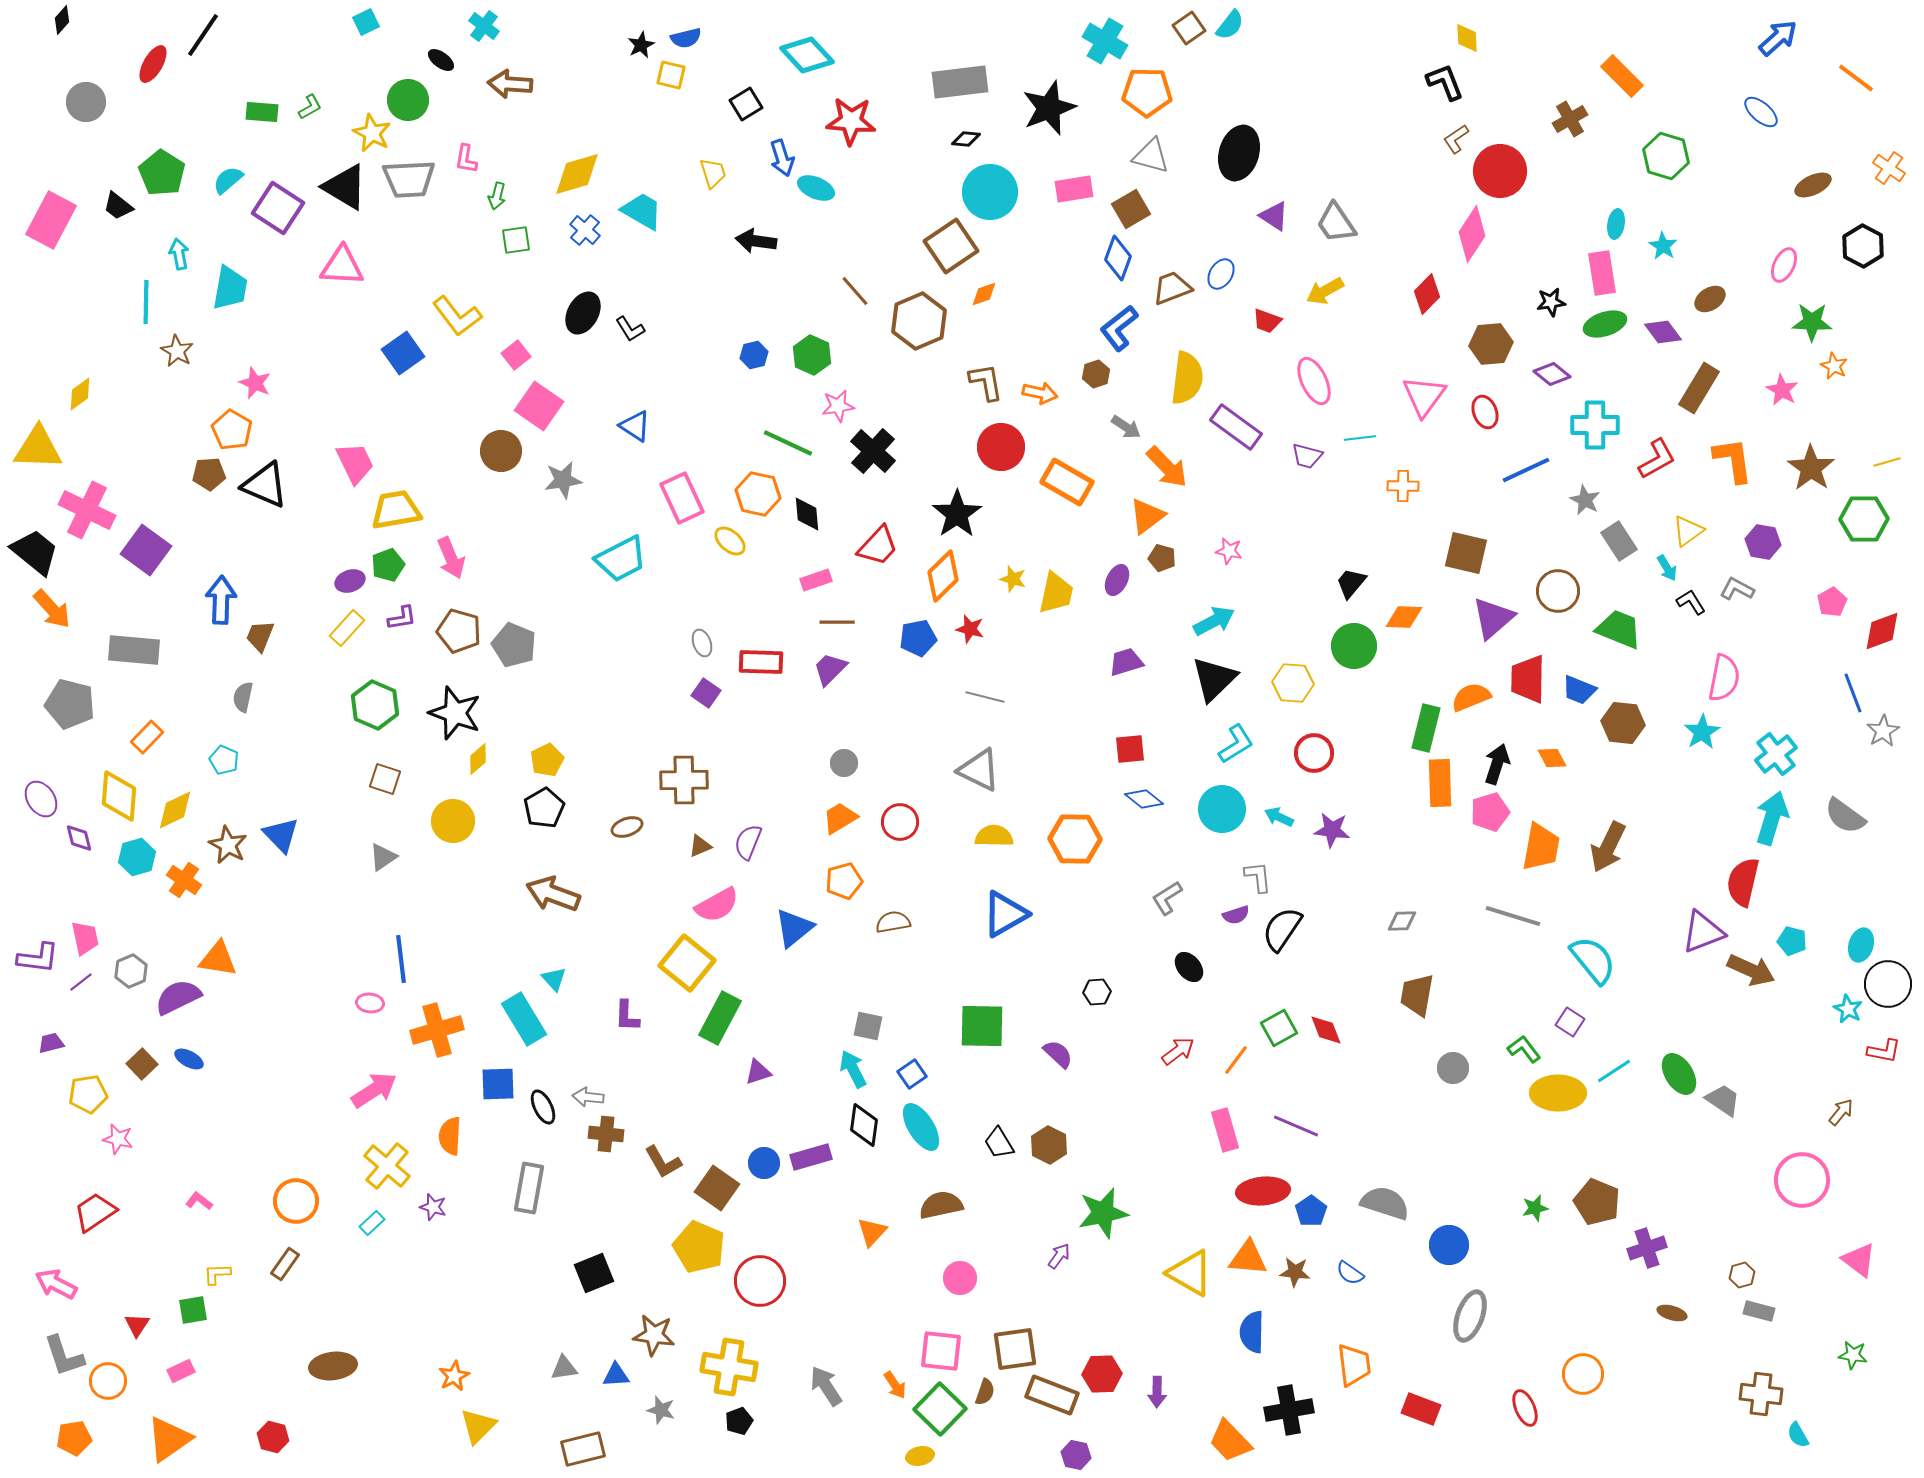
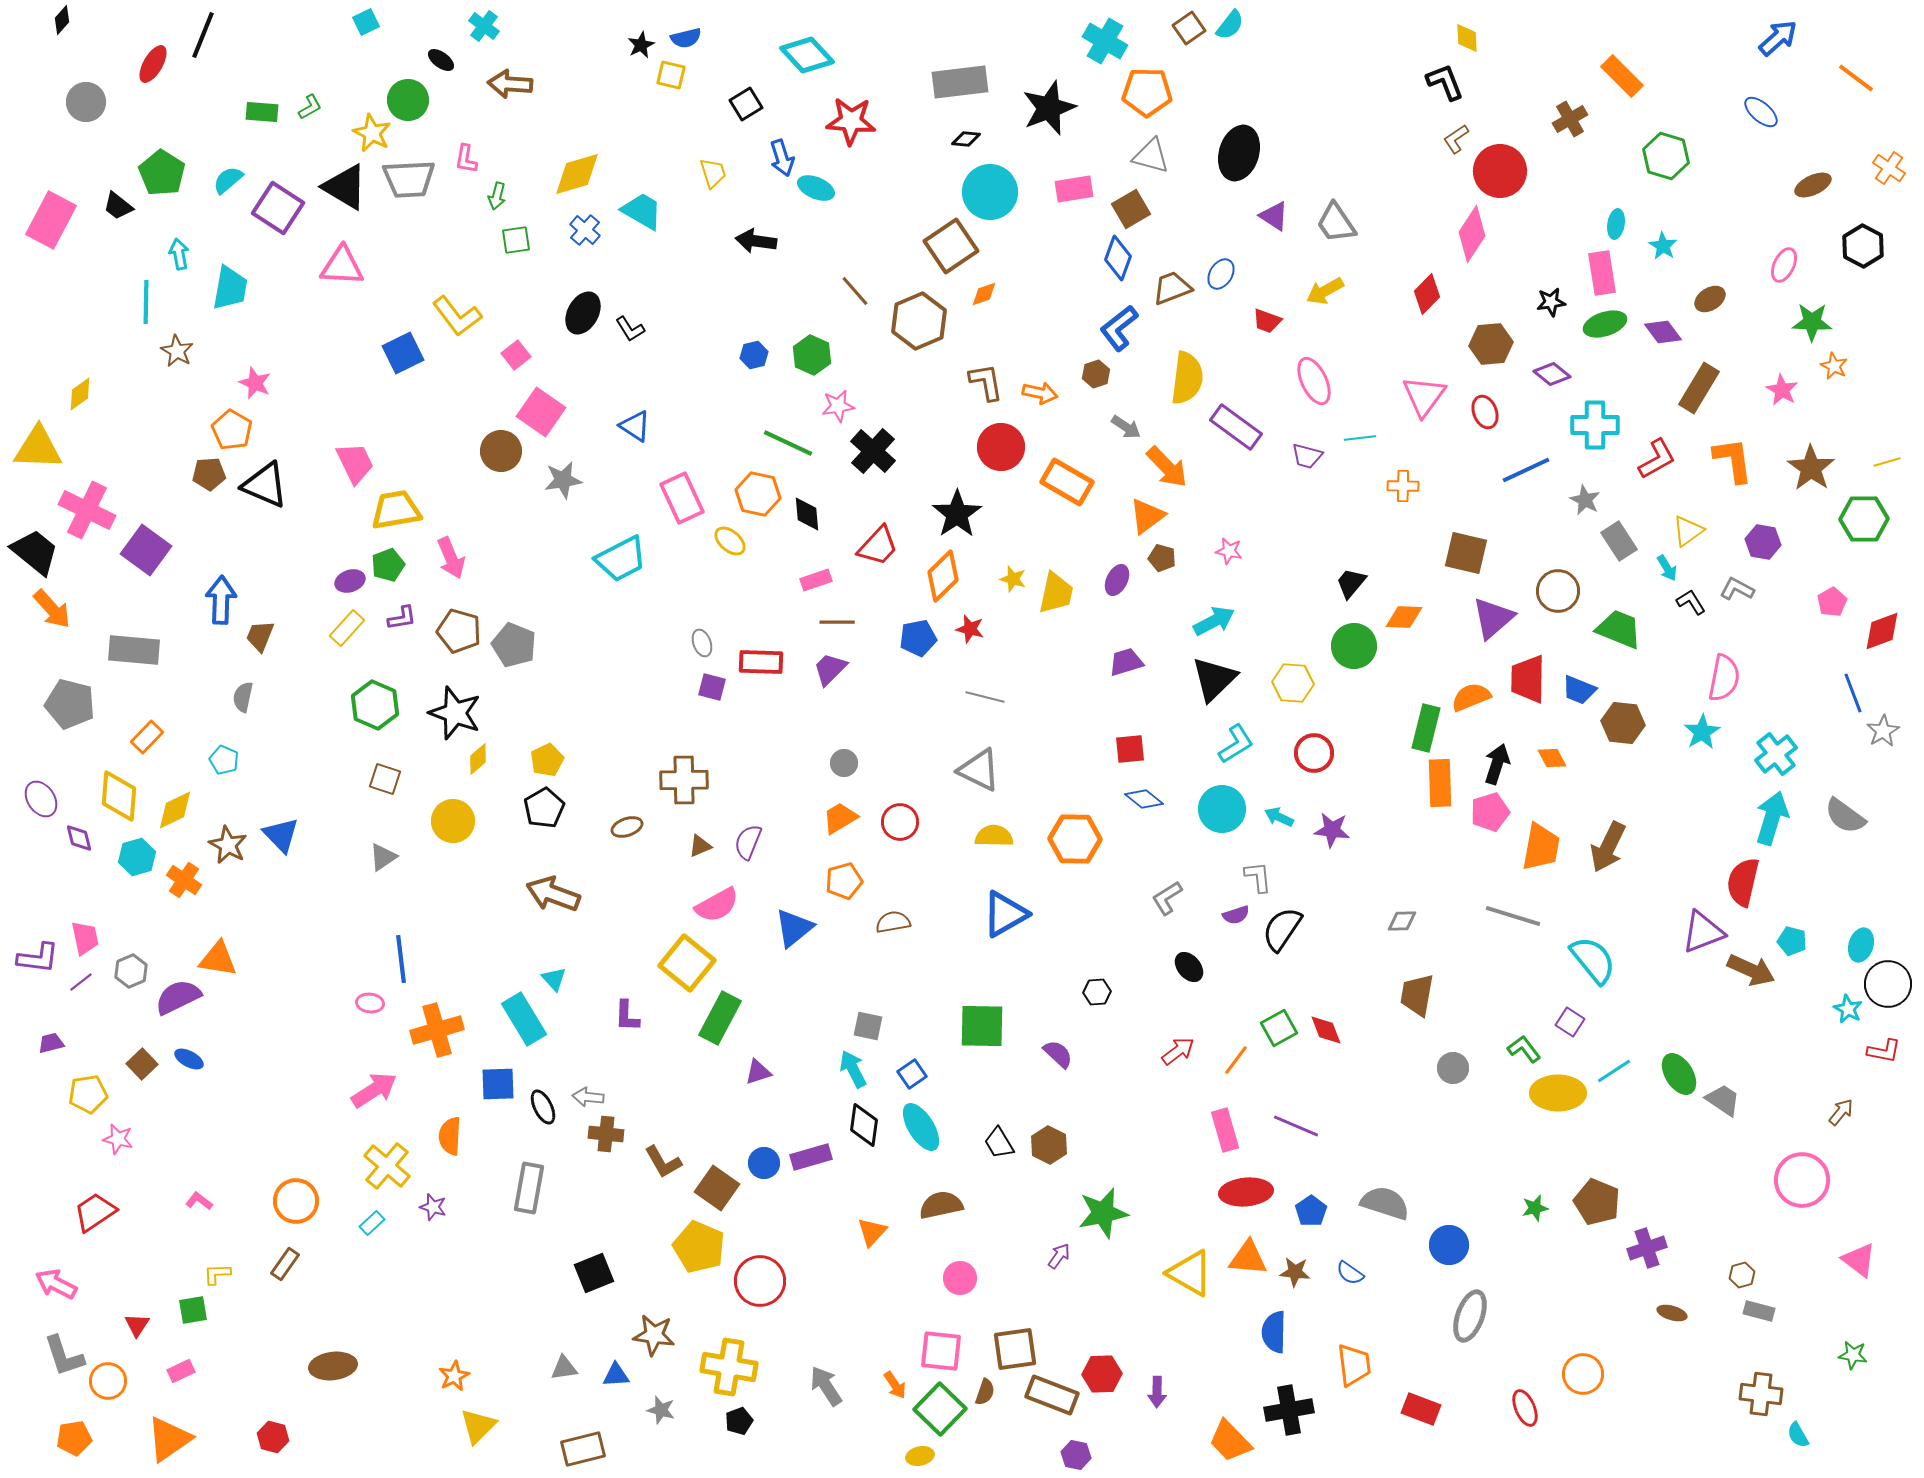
black line at (203, 35): rotated 12 degrees counterclockwise
blue square at (403, 353): rotated 9 degrees clockwise
pink square at (539, 406): moved 2 px right, 6 px down
purple square at (706, 693): moved 6 px right, 6 px up; rotated 20 degrees counterclockwise
red ellipse at (1263, 1191): moved 17 px left, 1 px down
blue semicircle at (1252, 1332): moved 22 px right
